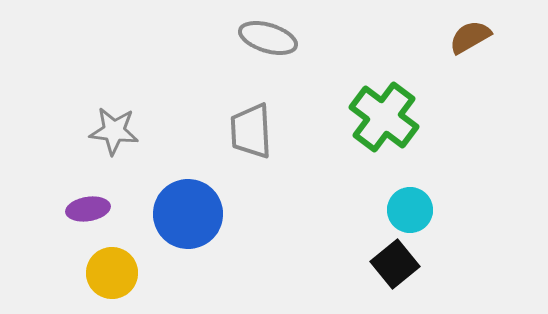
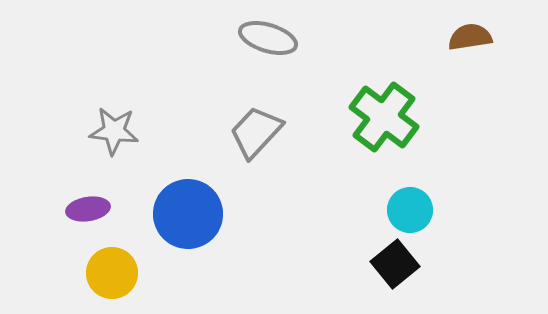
brown semicircle: rotated 21 degrees clockwise
gray trapezoid: moved 5 px right, 1 px down; rotated 46 degrees clockwise
